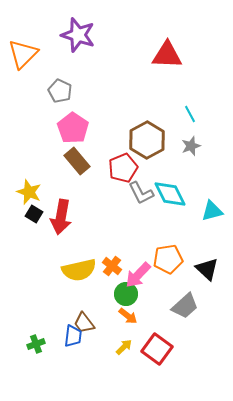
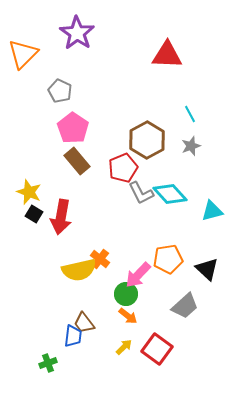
purple star: moved 1 px left, 2 px up; rotated 16 degrees clockwise
cyan diamond: rotated 16 degrees counterclockwise
orange cross: moved 12 px left, 7 px up
green cross: moved 12 px right, 19 px down
